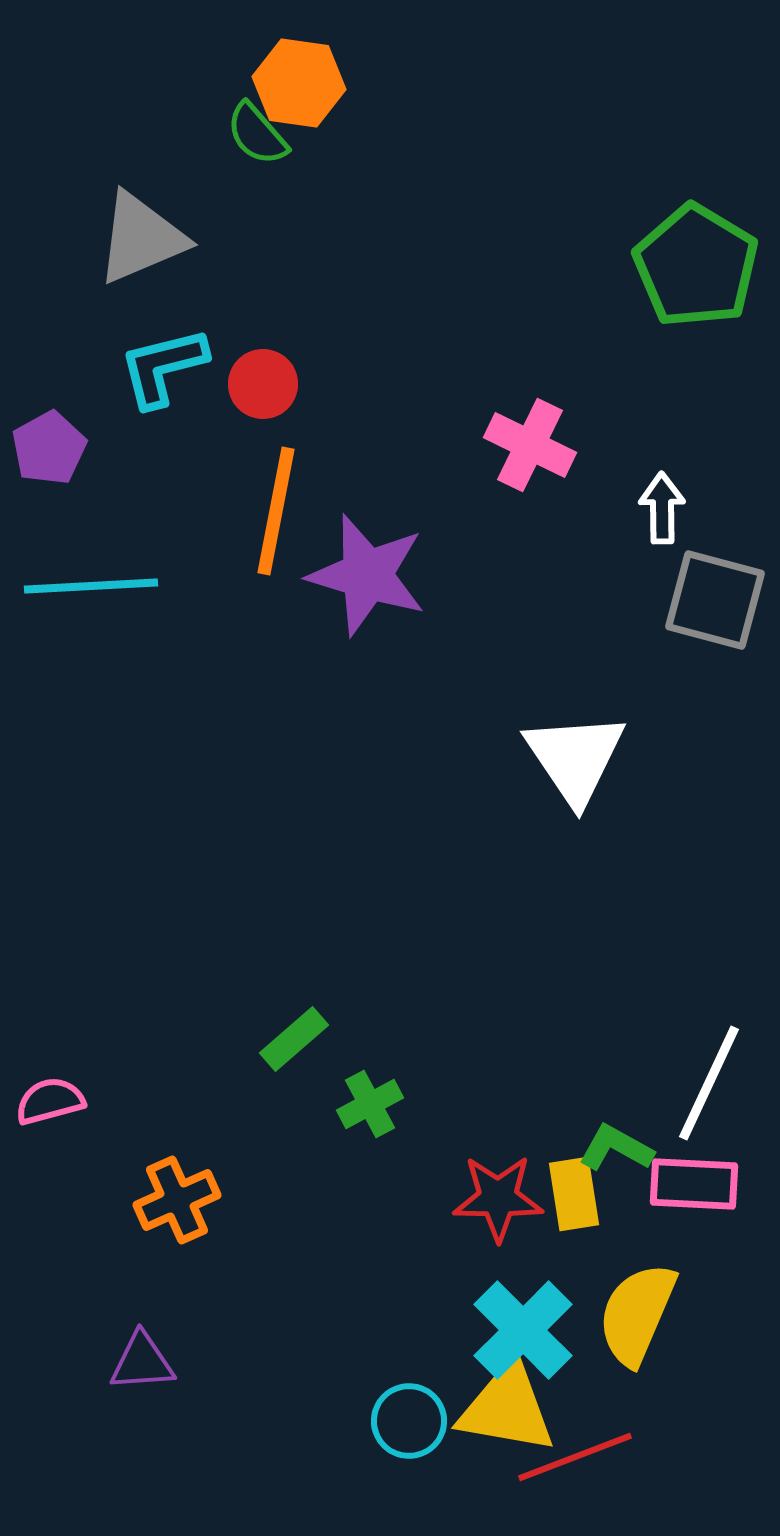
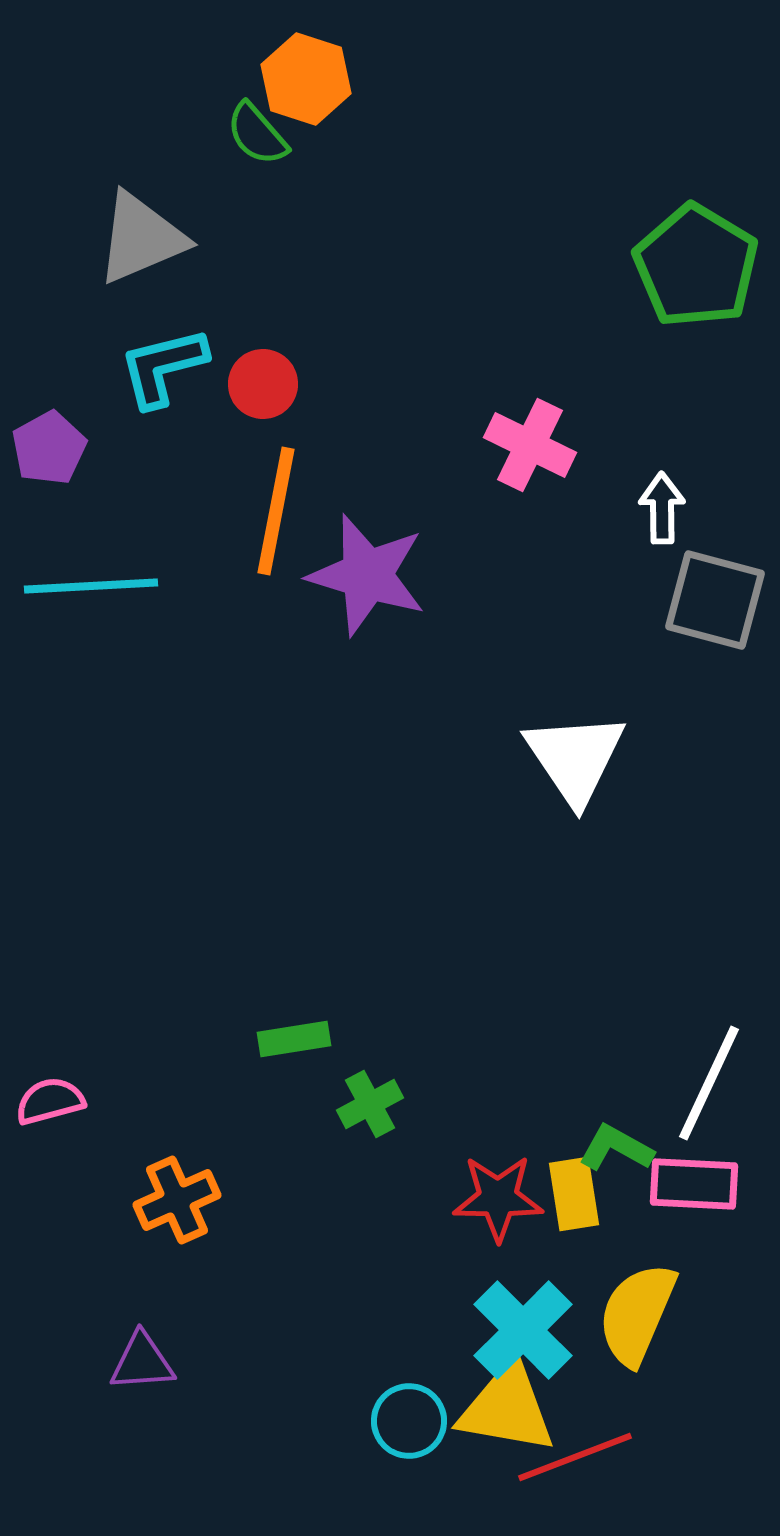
orange hexagon: moved 7 px right, 4 px up; rotated 10 degrees clockwise
green rectangle: rotated 32 degrees clockwise
